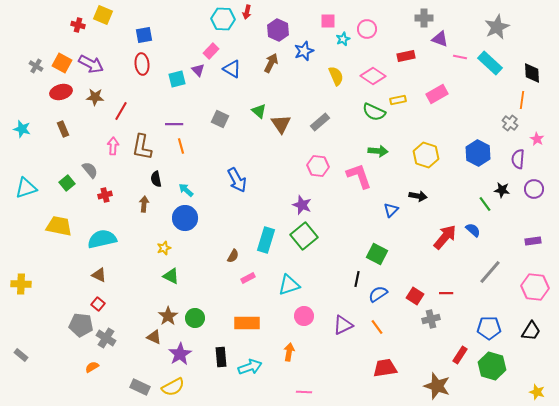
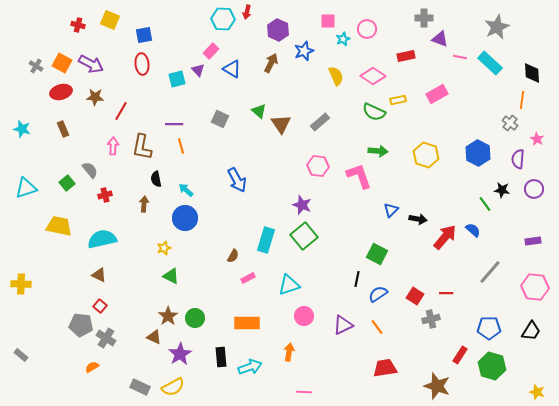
yellow square at (103, 15): moved 7 px right, 5 px down
black arrow at (418, 196): moved 23 px down
red square at (98, 304): moved 2 px right, 2 px down
